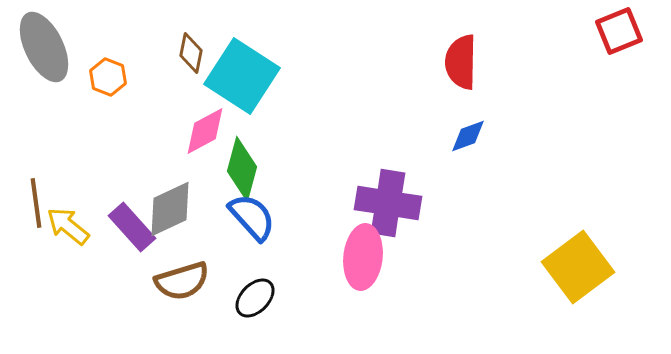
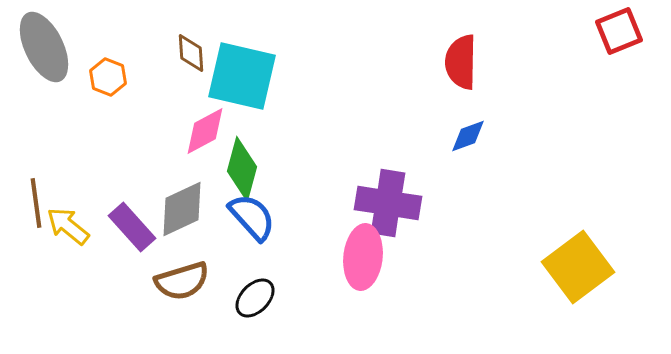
brown diamond: rotated 15 degrees counterclockwise
cyan square: rotated 20 degrees counterclockwise
gray diamond: moved 12 px right
